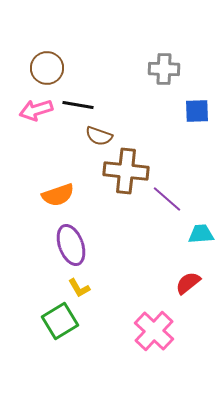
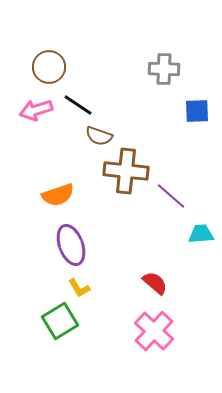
brown circle: moved 2 px right, 1 px up
black line: rotated 24 degrees clockwise
purple line: moved 4 px right, 3 px up
red semicircle: moved 33 px left; rotated 80 degrees clockwise
